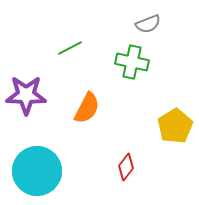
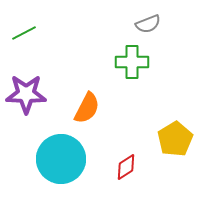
green line: moved 46 px left, 15 px up
green cross: rotated 12 degrees counterclockwise
purple star: moved 1 px up
yellow pentagon: moved 13 px down
red diamond: rotated 20 degrees clockwise
cyan circle: moved 24 px right, 12 px up
